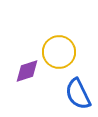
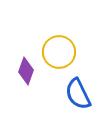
purple diamond: moved 1 px left; rotated 52 degrees counterclockwise
